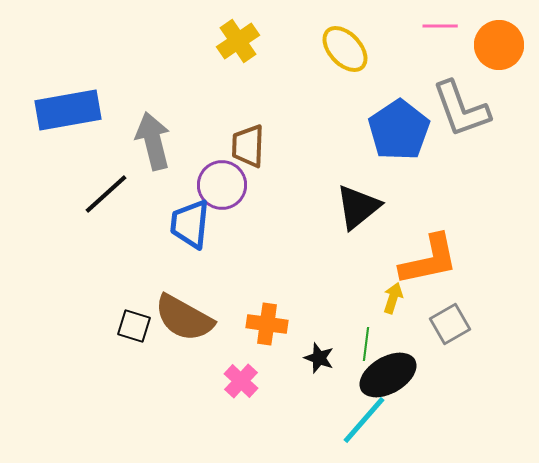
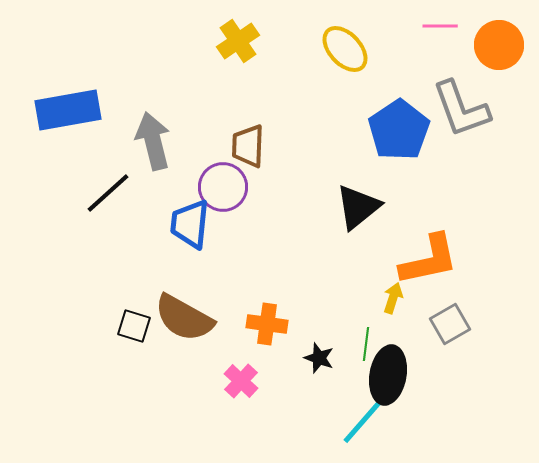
purple circle: moved 1 px right, 2 px down
black line: moved 2 px right, 1 px up
black ellipse: rotated 50 degrees counterclockwise
